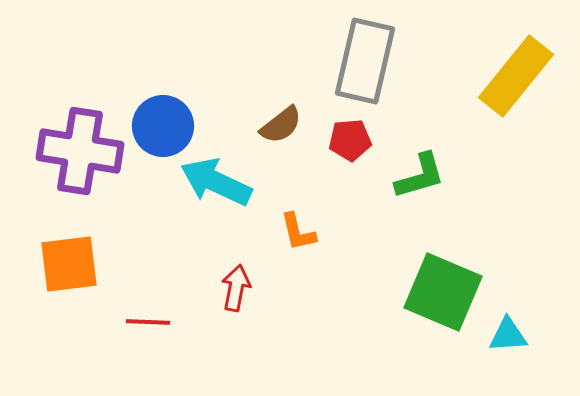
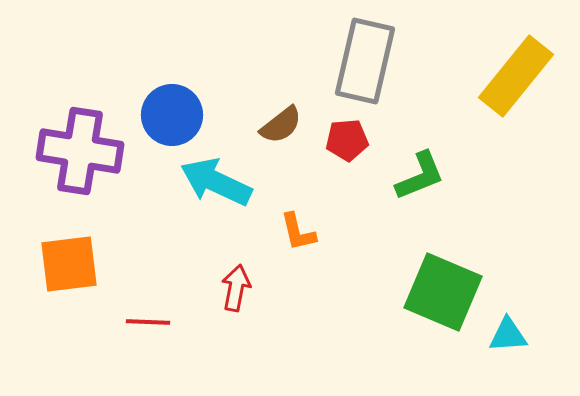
blue circle: moved 9 px right, 11 px up
red pentagon: moved 3 px left
green L-shape: rotated 6 degrees counterclockwise
